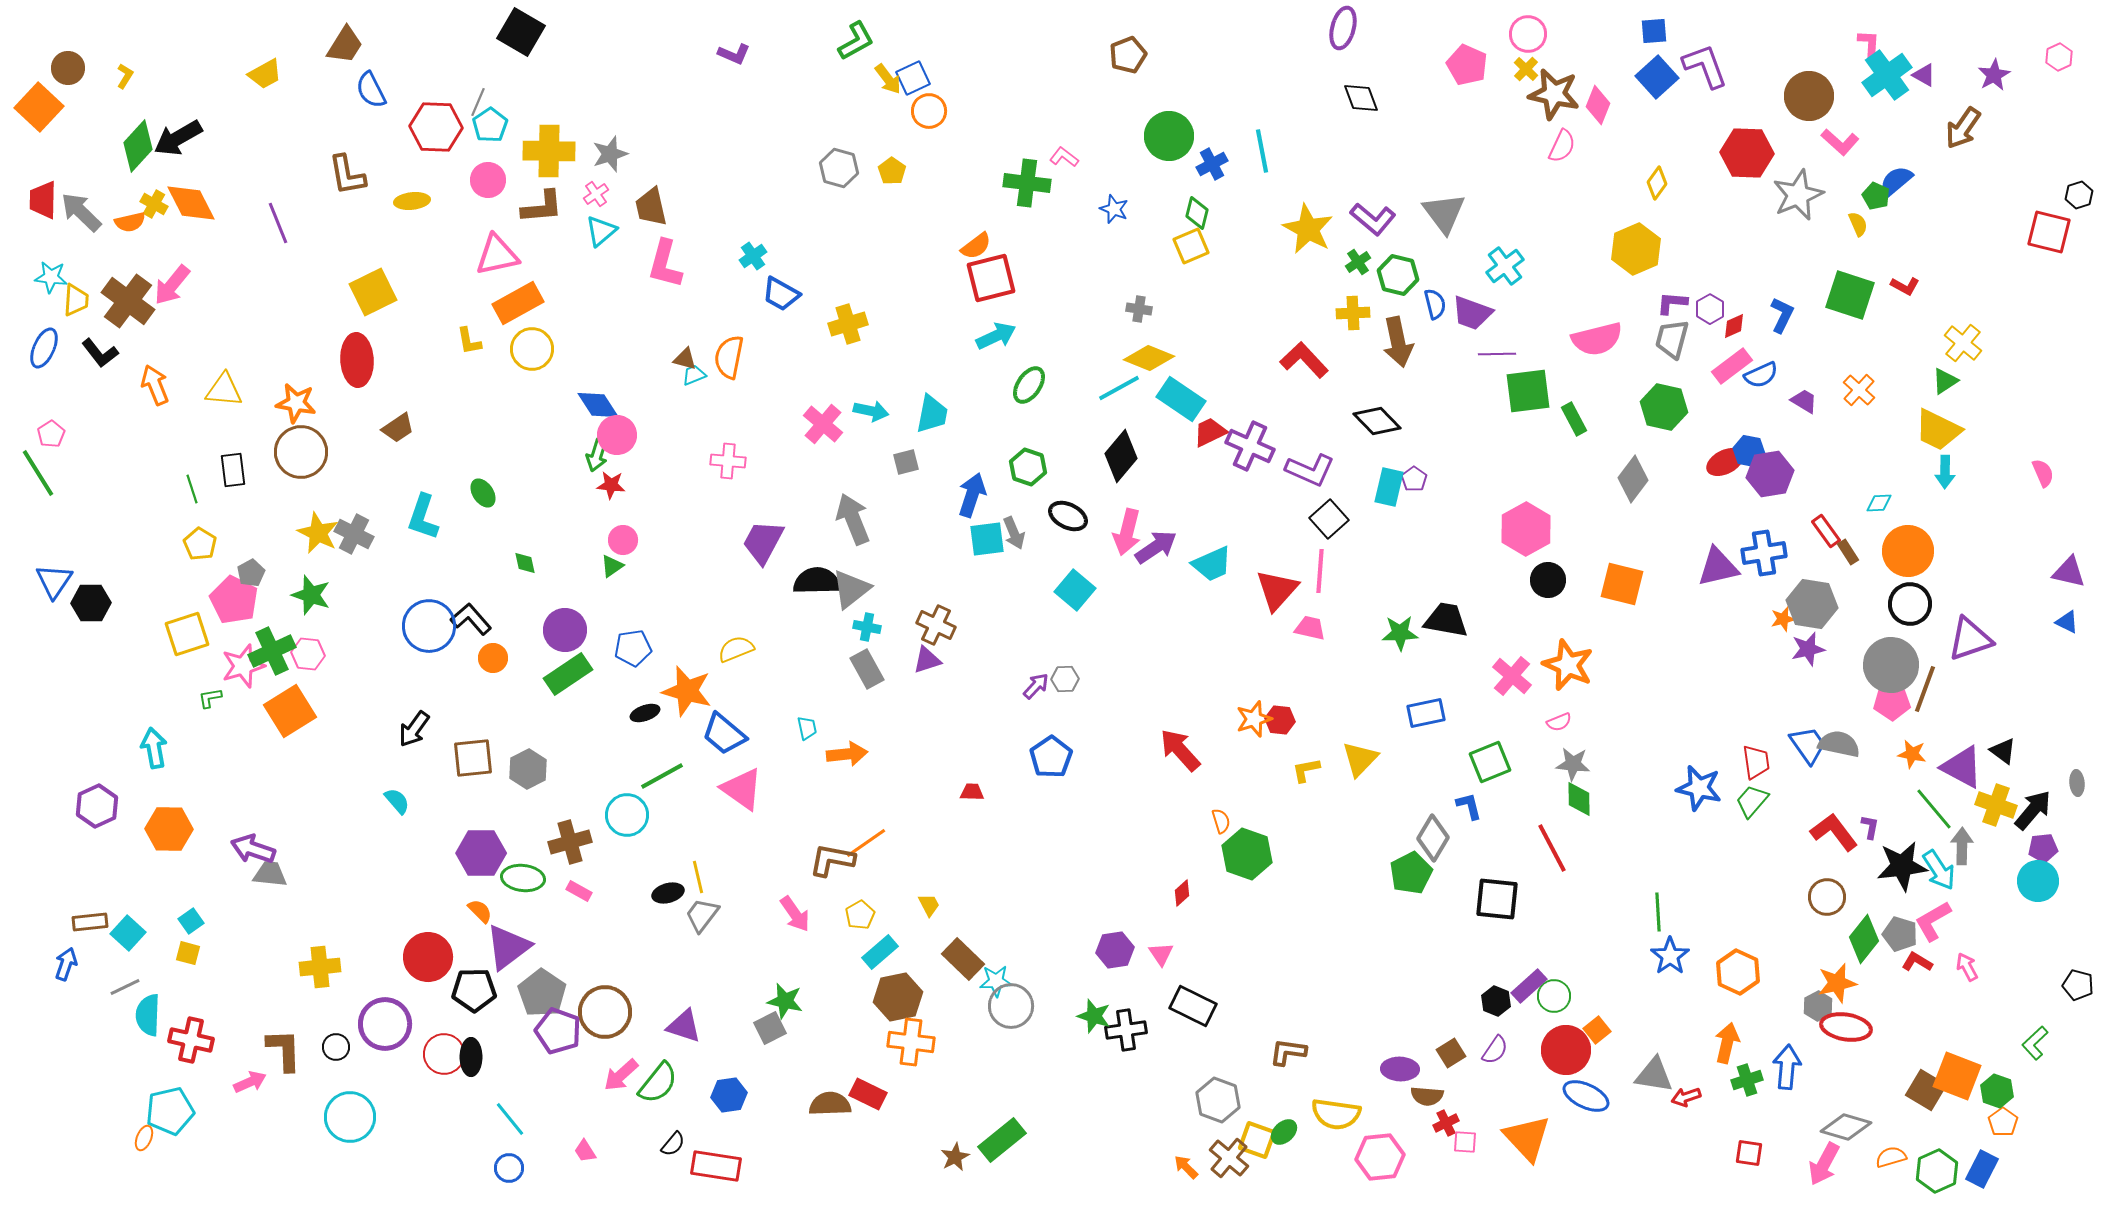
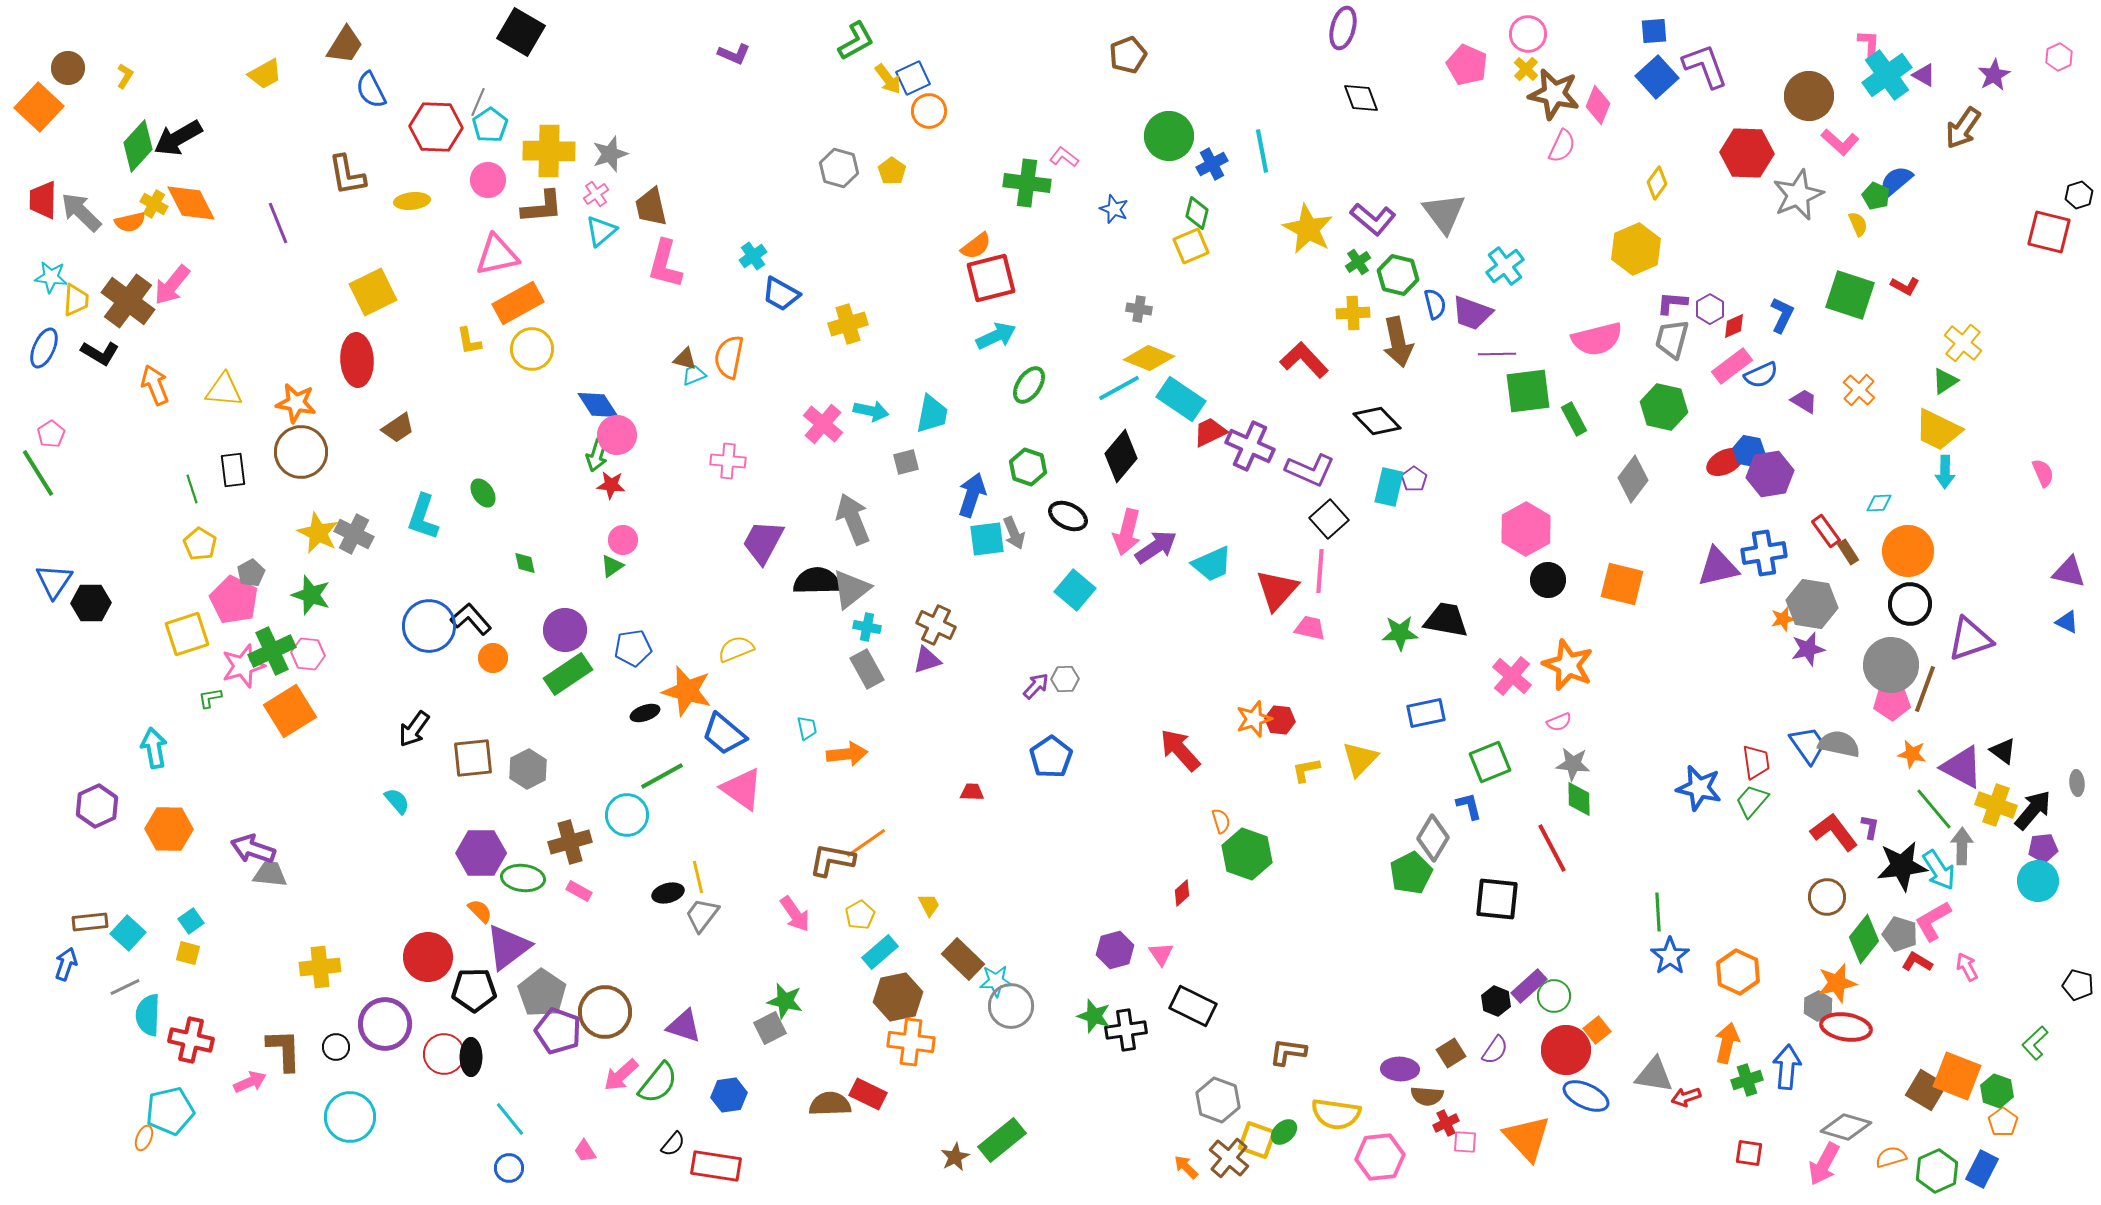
black L-shape at (100, 353): rotated 21 degrees counterclockwise
purple hexagon at (1115, 950): rotated 6 degrees counterclockwise
